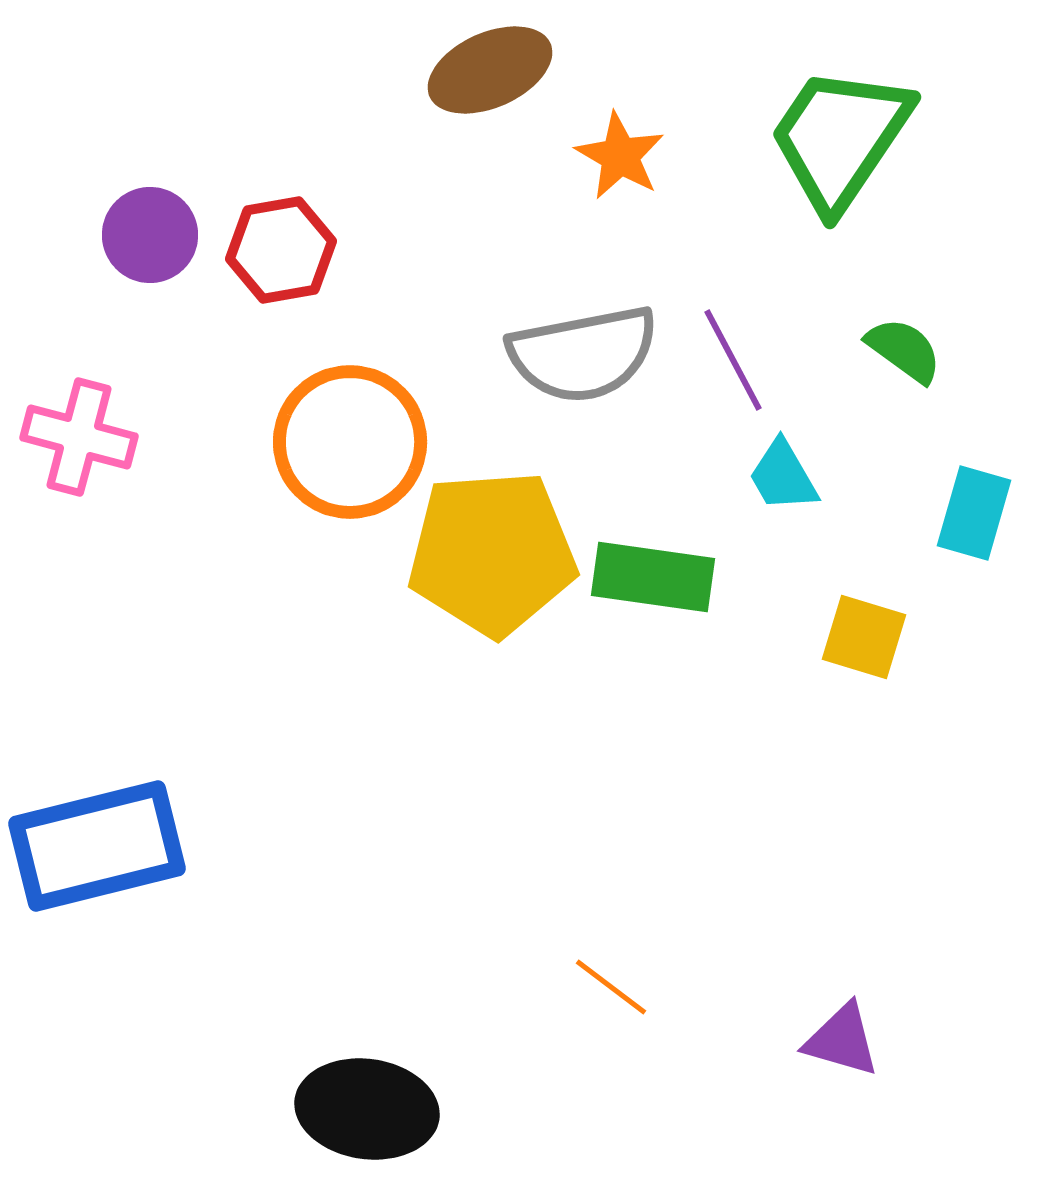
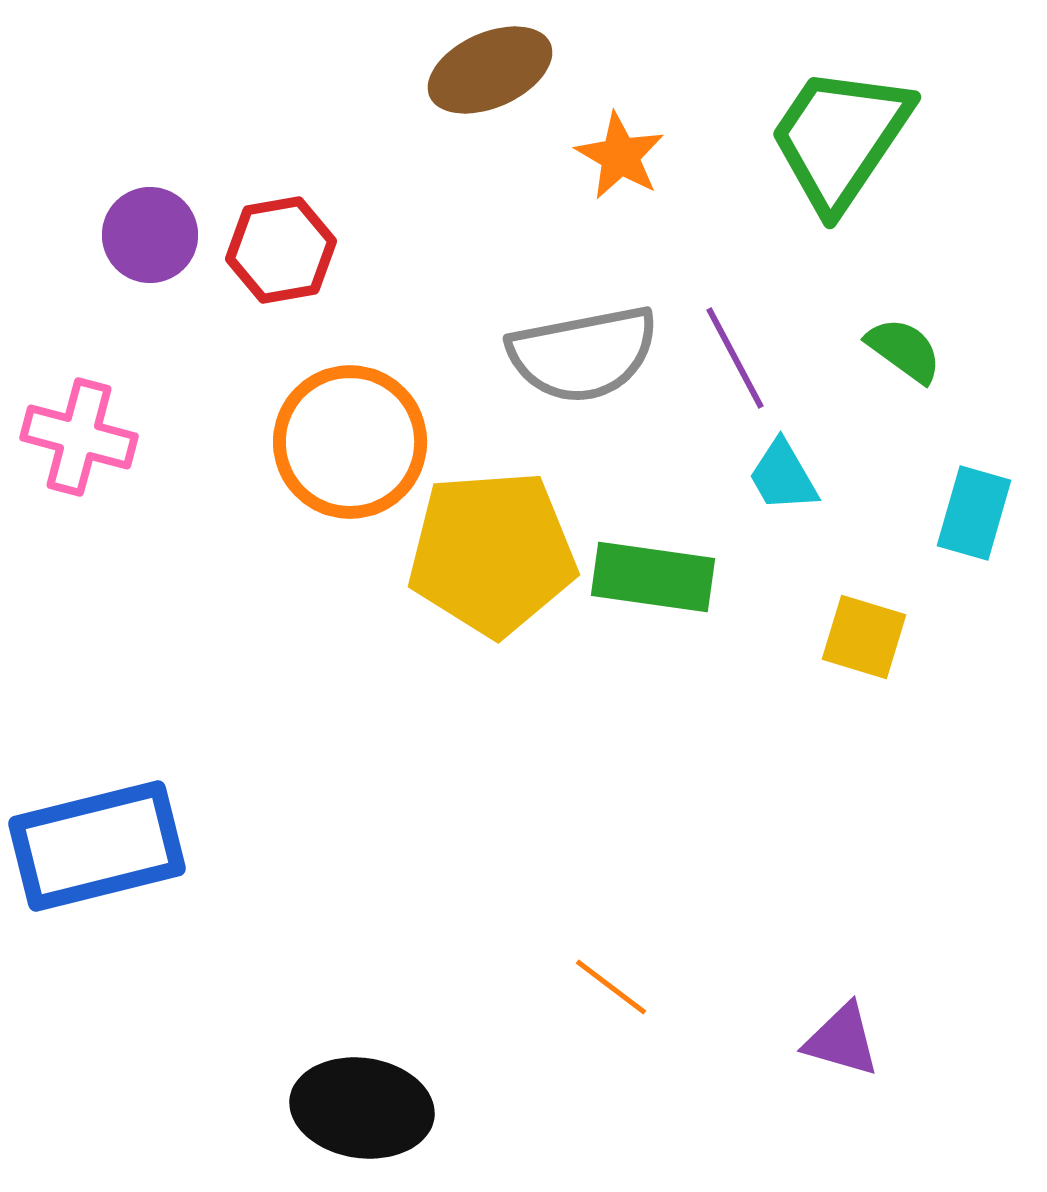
purple line: moved 2 px right, 2 px up
black ellipse: moved 5 px left, 1 px up
